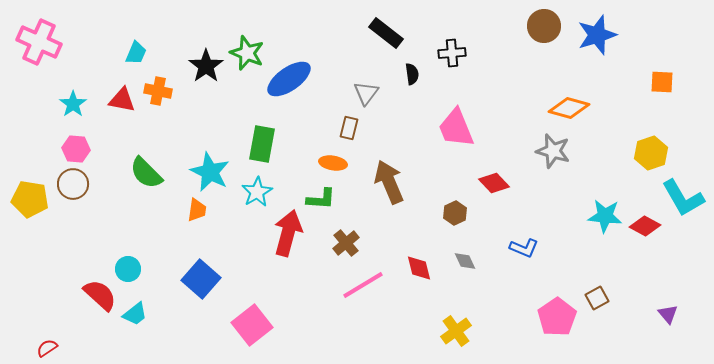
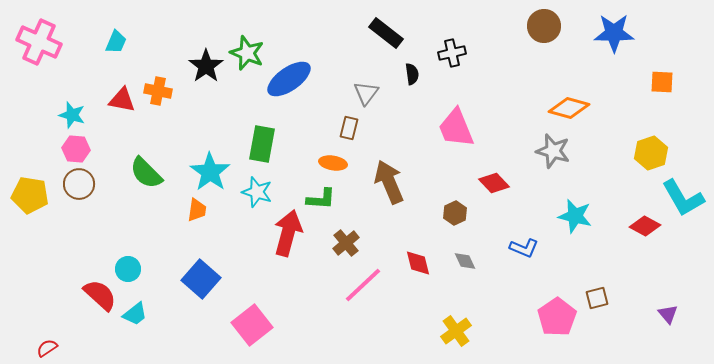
blue star at (597, 35): moved 17 px right, 2 px up; rotated 18 degrees clockwise
cyan trapezoid at (136, 53): moved 20 px left, 11 px up
black cross at (452, 53): rotated 8 degrees counterclockwise
cyan star at (73, 104): moved 1 px left, 11 px down; rotated 20 degrees counterclockwise
cyan star at (210, 172): rotated 9 degrees clockwise
brown circle at (73, 184): moved 6 px right
cyan star at (257, 192): rotated 24 degrees counterclockwise
yellow pentagon at (30, 199): moved 4 px up
cyan star at (605, 216): moved 30 px left; rotated 8 degrees clockwise
red diamond at (419, 268): moved 1 px left, 5 px up
pink line at (363, 285): rotated 12 degrees counterclockwise
brown square at (597, 298): rotated 15 degrees clockwise
